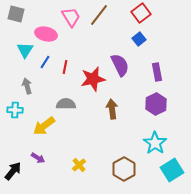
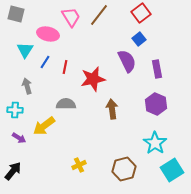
pink ellipse: moved 2 px right
purple semicircle: moved 7 px right, 4 px up
purple rectangle: moved 3 px up
purple hexagon: rotated 10 degrees counterclockwise
purple arrow: moved 19 px left, 20 px up
yellow cross: rotated 16 degrees clockwise
brown hexagon: rotated 15 degrees clockwise
